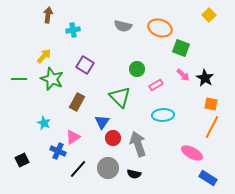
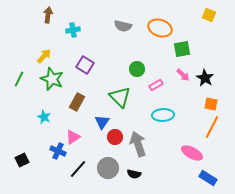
yellow square: rotated 24 degrees counterclockwise
green square: moved 1 px right, 1 px down; rotated 30 degrees counterclockwise
green line: rotated 63 degrees counterclockwise
cyan star: moved 6 px up
red circle: moved 2 px right, 1 px up
